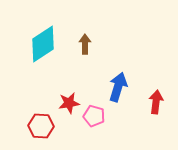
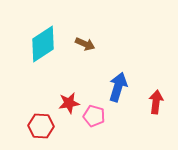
brown arrow: rotated 114 degrees clockwise
